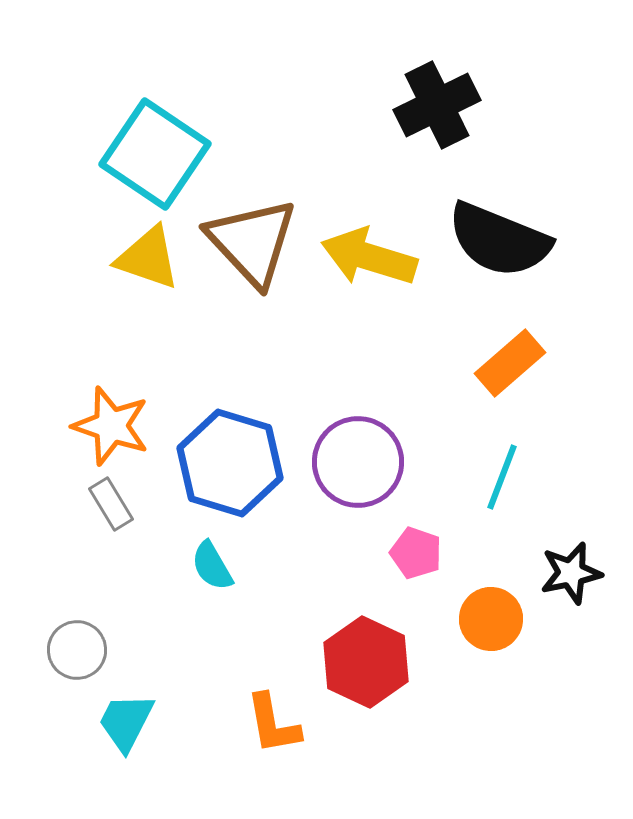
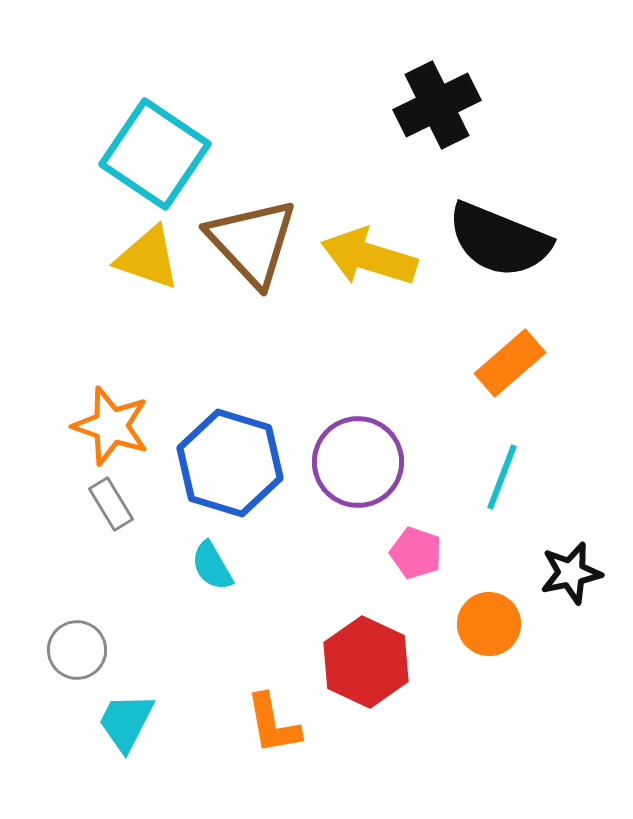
orange circle: moved 2 px left, 5 px down
